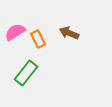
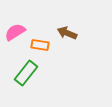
brown arrow: moved 2 px left
orange rectangle: moved 2 px right, 6 px down; rotated 54 degrees counterclockwise
